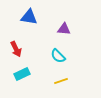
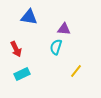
cyan semicircle: moved 2 px left, 9 px up; rotated 63 degrees clockwise
yellow line: moved 15 px right, 10 px up; rotated 32 degrees counterclockwise
